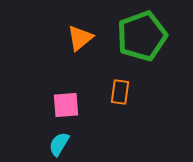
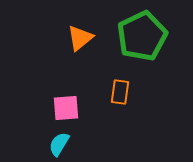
green pentagon: rotated 6 degrees counterclockwise
pink square: moved 3 px down
